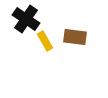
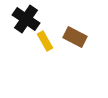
brown rectangle: rotated 20 degrees clockwise
